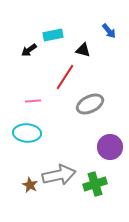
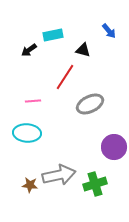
purple circle: moved 4 px right
brown star: rotated 21 degrees counterclockwise
